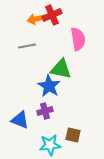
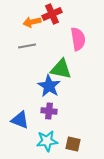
red cross: moved 1 px up
orange arrow: moved 4 px left, 3 px down
purple cross: moved 4 px right; rotated 21 degrees clockwise
brown square: moved 9 px down
cyan star: moved 3 px left, 4 px up
